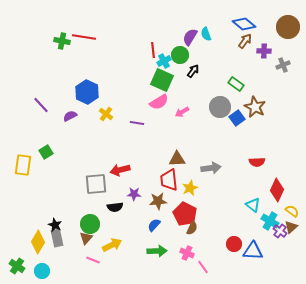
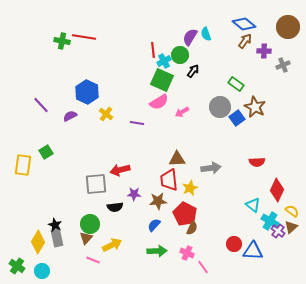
purple cross at (280, 231): moved 2 px left
